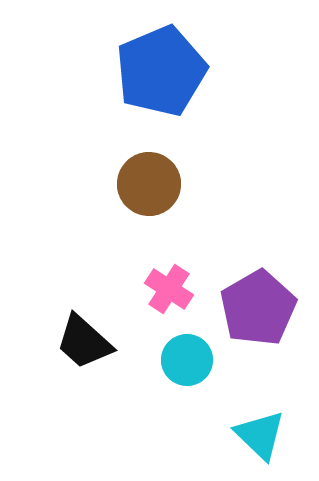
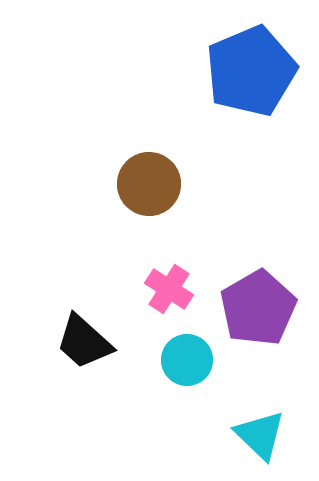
blue pentagon: moved 90 px right
